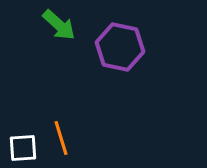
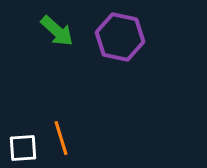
green arrow: moved 2 px left, 6 px down
purple hexagon: moved 10 px up
